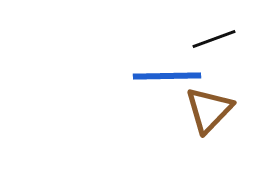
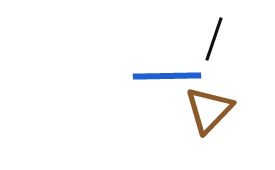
black line: rotated 51 degrees counterclockwise
